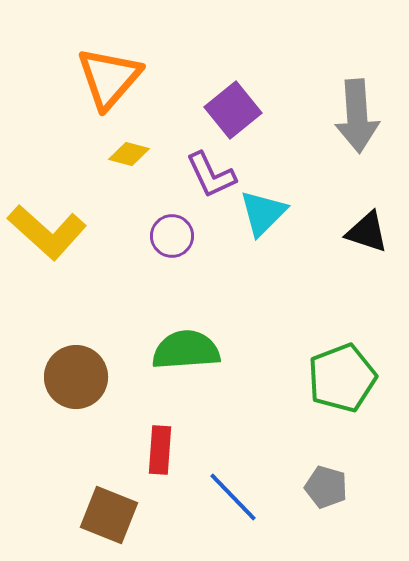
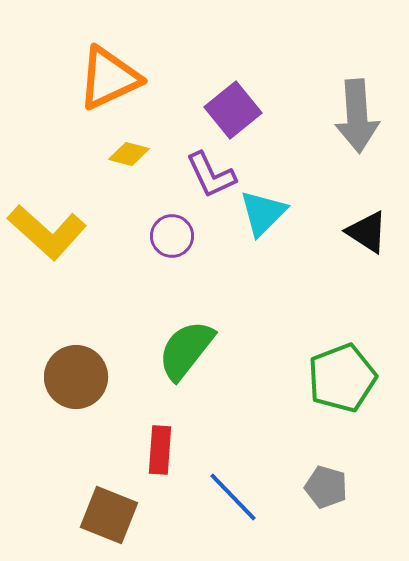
orange triangle: rotated 24 degrees clockwise
black triangle: rotated 15 degrees clockwise
green semicircle: rotated 48 degrees counterclockwise
